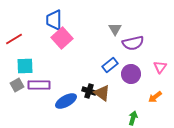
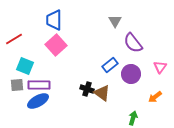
gray triangle: moved 8 px up
pink square: moved 6 px left, 7 px down
purple semicircle: rotated 65 degrees clockwise
cyan square: rotated 24 degrees clockwise
gray square: rotated 24 degrees clockwise
black cross: moved 2 px left, 2 px up
blue ellipse: moved 28 px left
